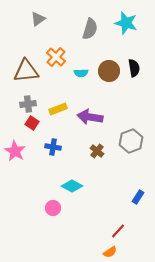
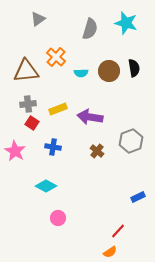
cyan diamond: moved 26 px left
blue rectangle: rotated 32 degrees clockwise
pink circle: moved 5 px right, 10 px down
